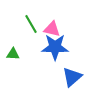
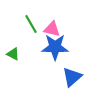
green triangle: rotated 24 degrees clockwise
